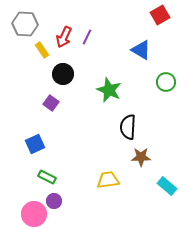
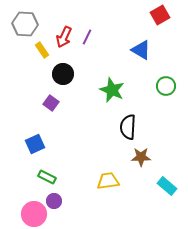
green circle: moved 4 px down
green star: moved 3 px right
yellow trapezoid: moved 1 px down
